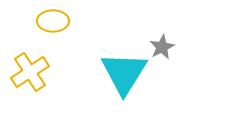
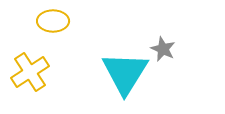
gray star: moved 1 px right, 2 px down; rotated 20 degrees counterclockwise
cyan triangle: moved 1 px right
